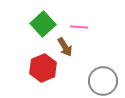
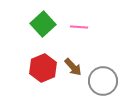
brown arrow: moved 8 px right, 20 px down; rotated 12 degrees counterclockwise
